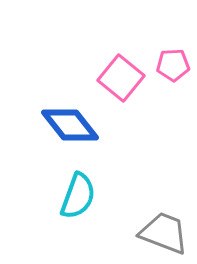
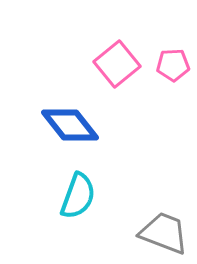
pink square: moved 4 px left, 14 px up; rotated 12 degrees clockwise
